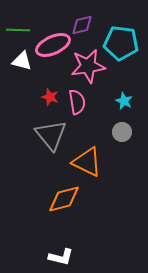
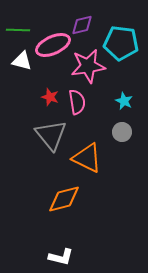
orange triangle: moved 4 px up
